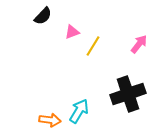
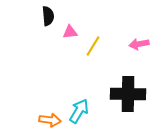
black semicircle: moved 5 px right; rotated 48 degrees counterclockwise
pink triangle: moved 2 px left; rotated 14 degrees clockwise
pink arrow: rotated 138 degrees counterclockwise
black cross: rotated 20 degrees clockwise
